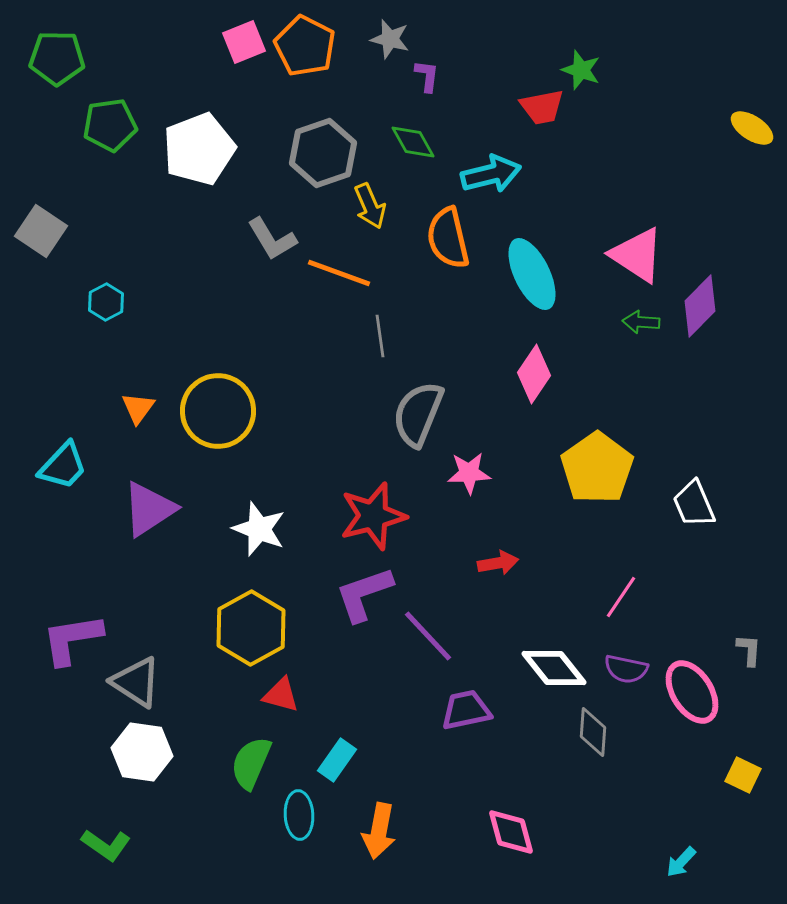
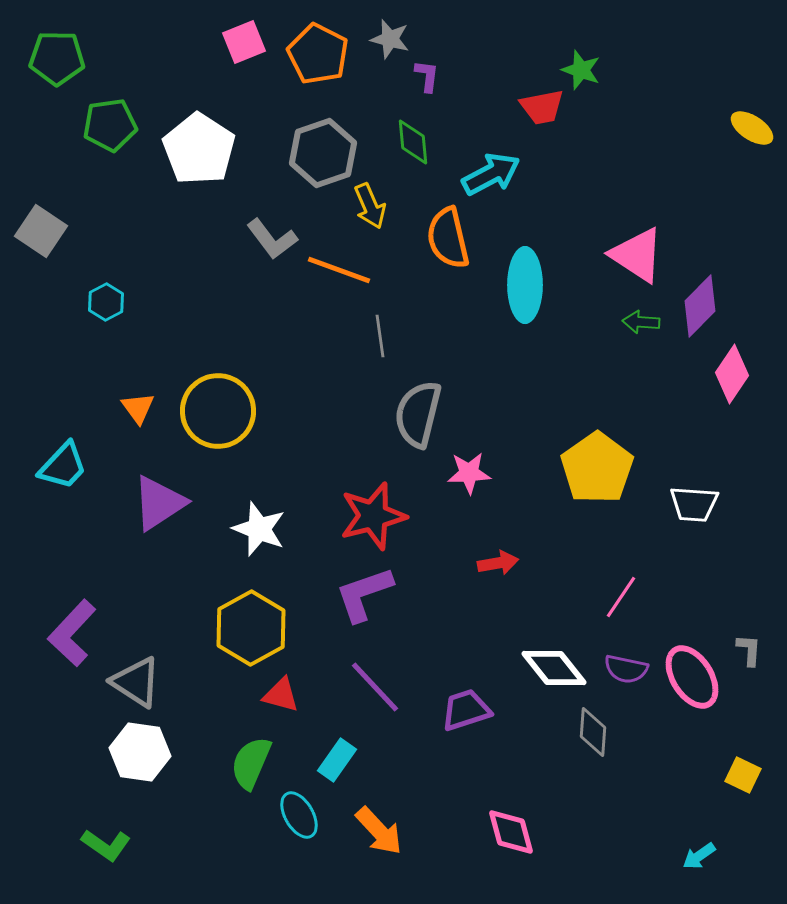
orange pentagon at (305, 46): moved 13 px right, 8 px down
green diamond at (413, 142): rotated 24 degrees clockwise
white pentagon at (199, 149): rotated 18 degrees counterclockwise
cyan arrow at (491, 174): rotated 14 degrees counterclockwise
gray L-shape at (272, 239): rotated 6 degrees counterclockwise
orange line at (339, 273): moved 3 px up
cyan ellipse at (532, 274): moved 7 px left, 11 px down; rotated 26 degrees clockwise
pink diamond at (534, 374): moved 198 px right
orange triangle at (138, 408): rotated 12 degrees counterclockwise
gray semicircle at (418, 414): rotated 8 degrees counterclockwise
white trapezoid at (694, 504): rotated 63 degrees counterclockwise
purple triangle at (149, 509): moved 10 px right, 6 px up
purple line at (428, 636): moved 53 px left, 51 px down
purple L-shape at (72, 639): moved 6 px up; rotated 38 degrees counterclockwise
pink ellipse at (692, 692): moved 15 px up
purple trapezoid at (466, 710): rotated 6 degrees counterclockwise
white hexagon at (142, 752): moved 2 px left
cyan ellipse at (299, 815): rotated 27 degrees counterclockwise
orange arrow at (379, 831): rotated 54 degrees counterclockwise
cyan arrow at (681, 862): moved 18 px right, 6 px up; rotated 12 degrees clockwise
